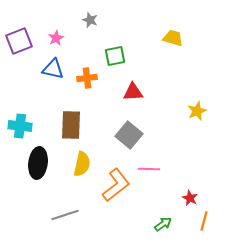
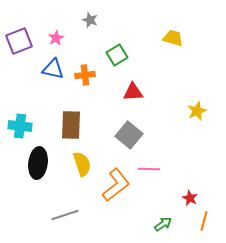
green square: moved 2 px right, 1 px up; rotated 20 degrees counterclockwise
orange cross: moved 2 px left, 3 px up
yellow semicircle: rotated 30 degrees counterclockwise
